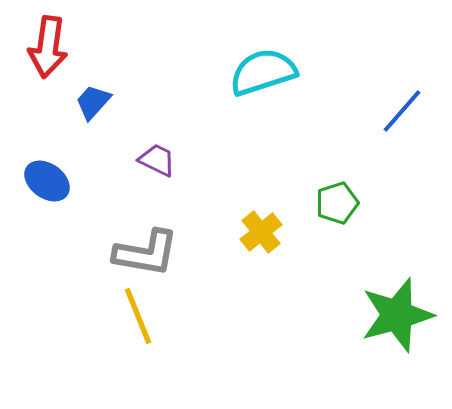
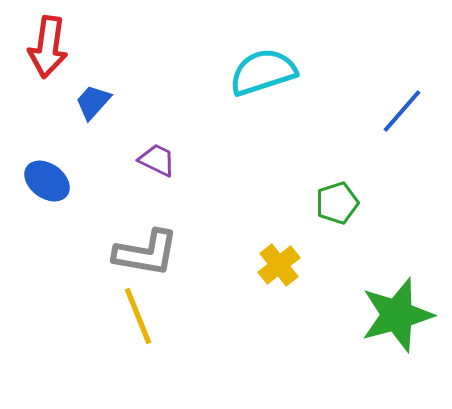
yellow cross: moved 18 px right, 33 px down
